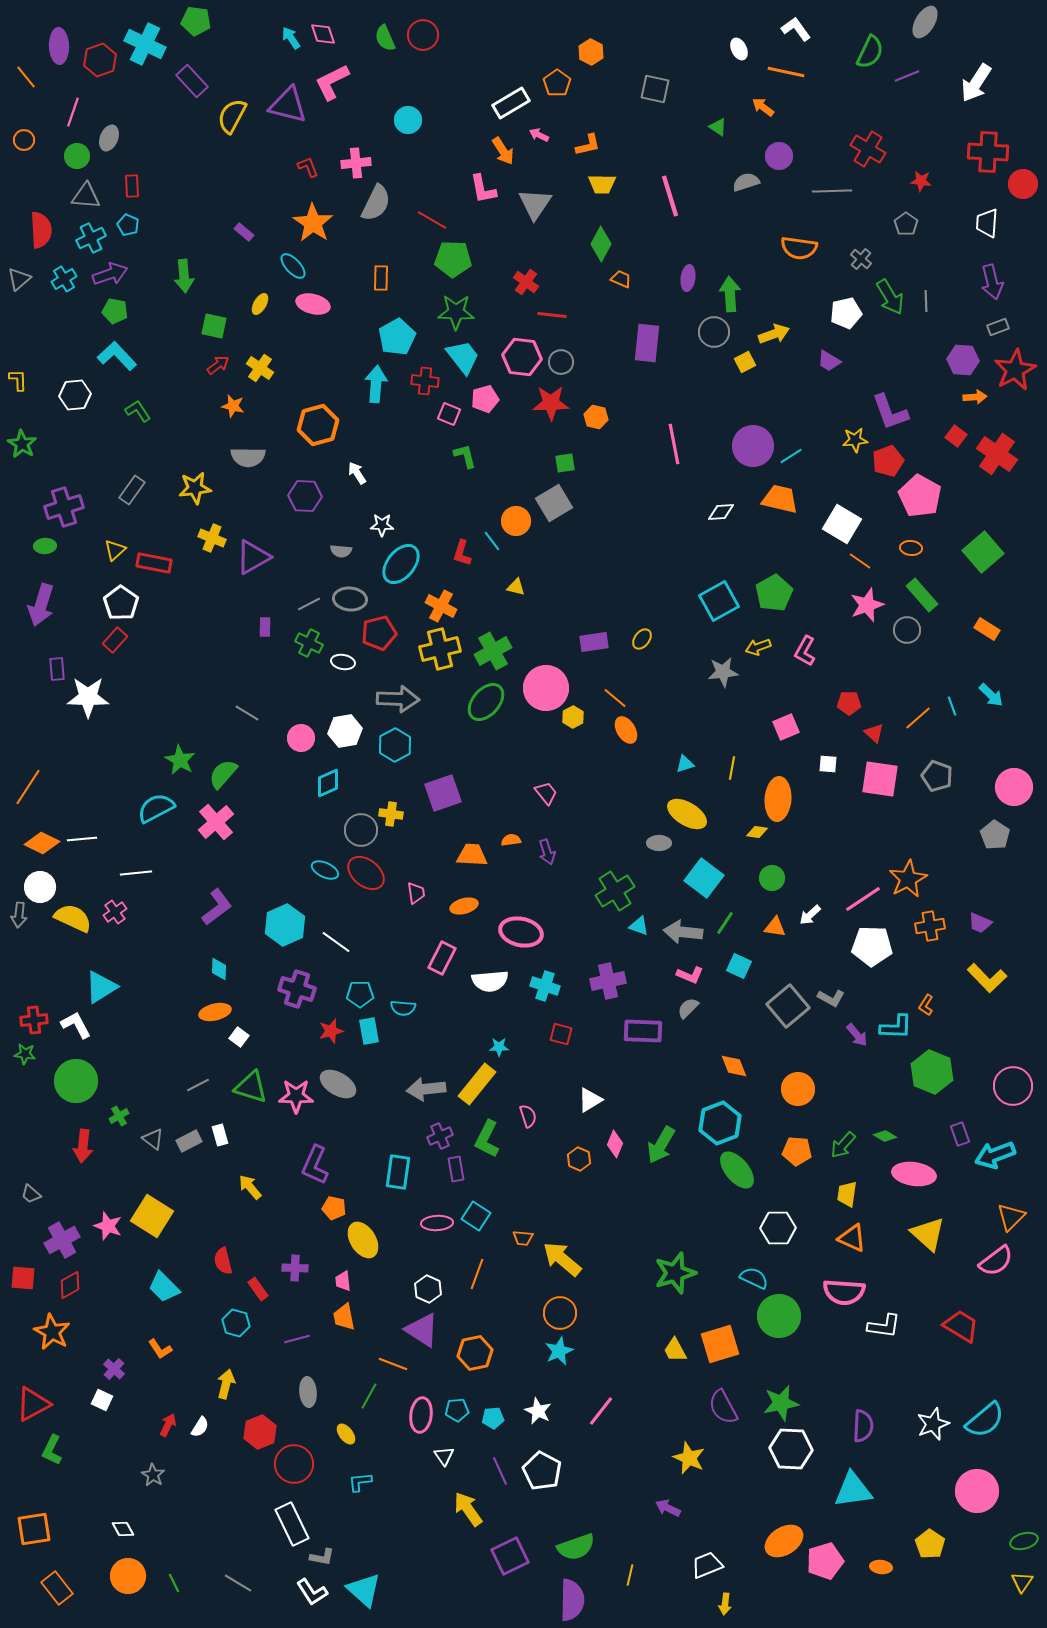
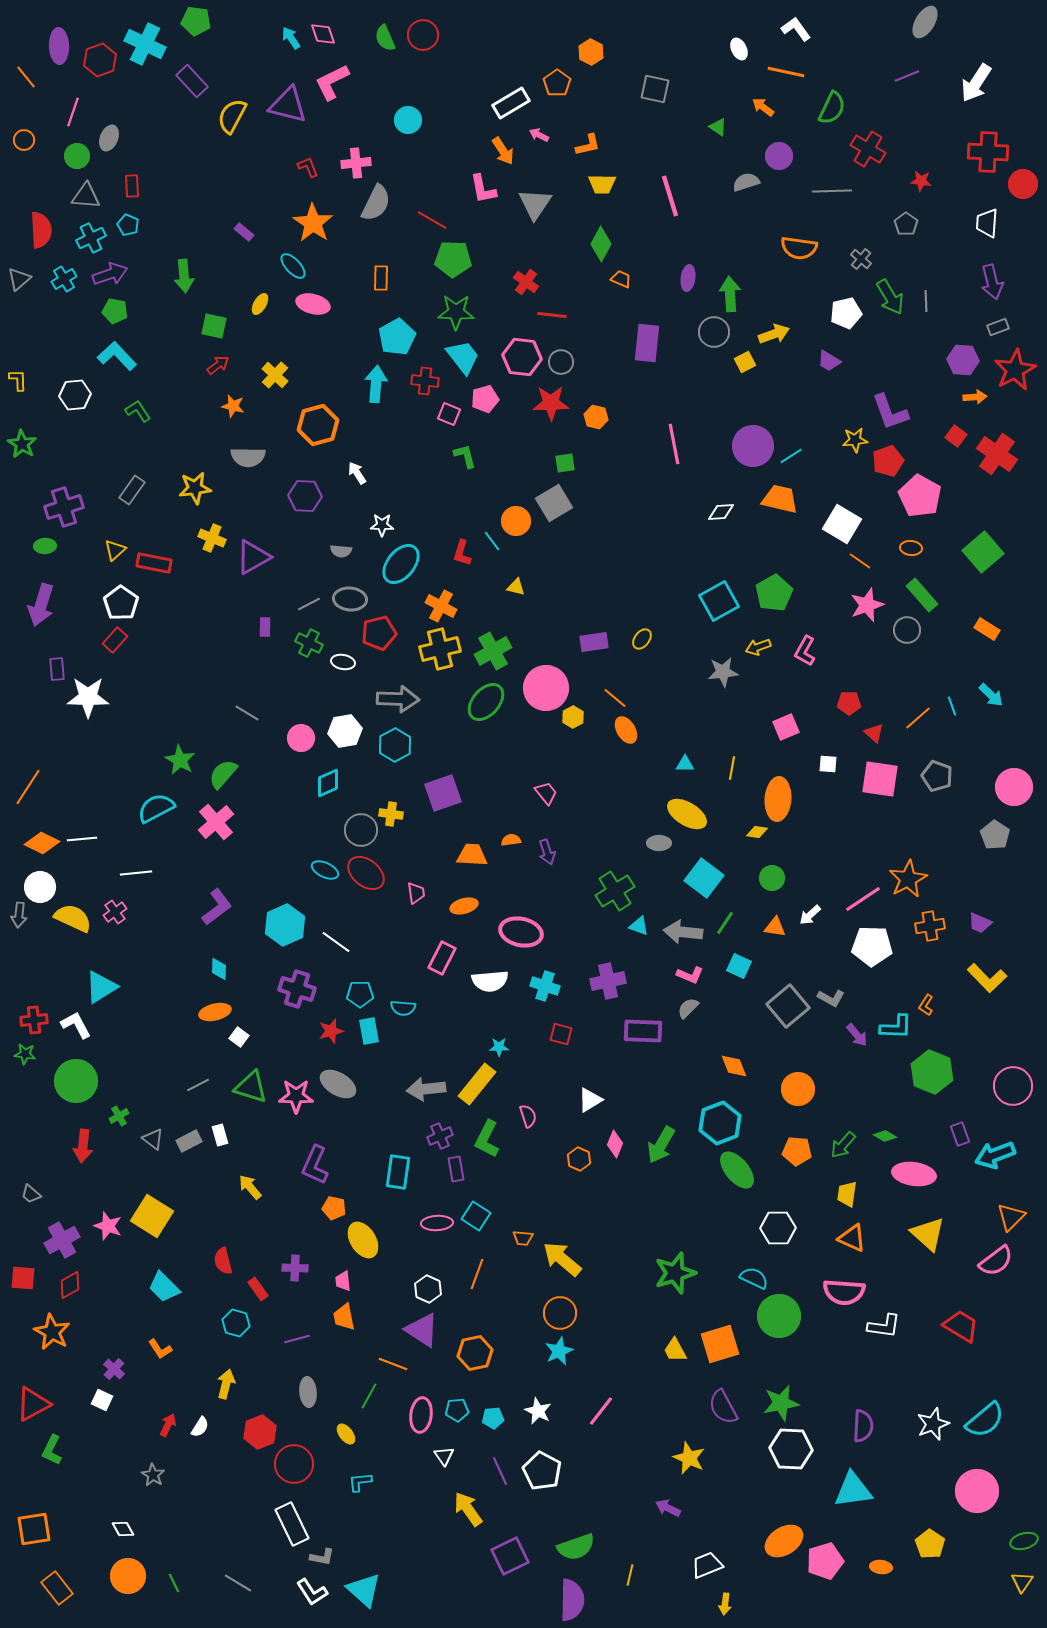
green semicircle at (870, 52): moved 38 px left, 56 px down
yellow cross at (260, 368): moved 15 px right, 7 px down; rotated 8 degrees clockwise
cyan triangle at (685, 764): rotated 18 degrees clockwise
